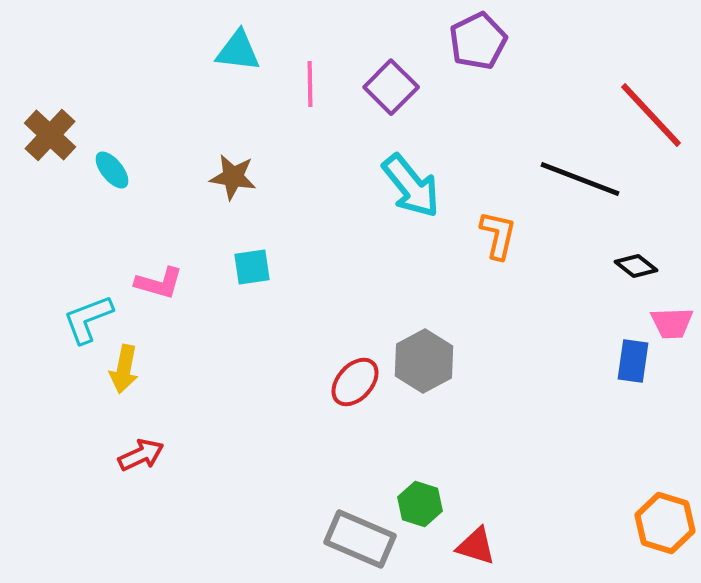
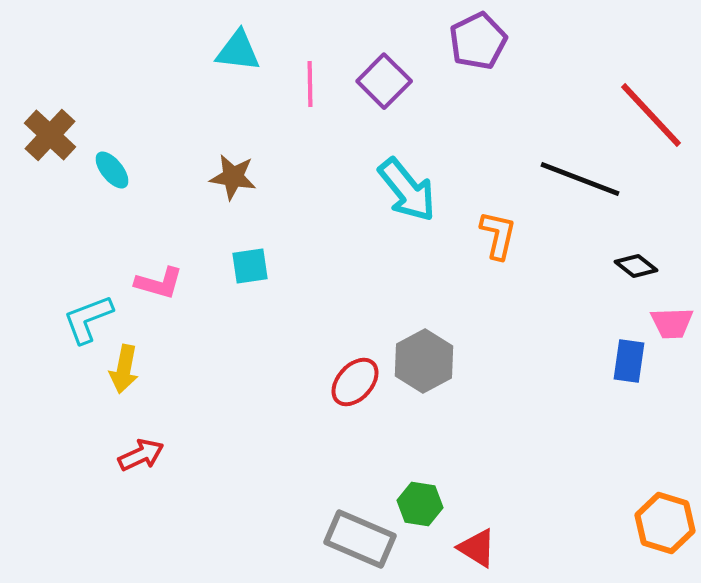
purple square: moved 7 px left, 6 px up
cyan arrow: moved 4 px left, 4 px down
cyan square: moved 2 px left, 1 px up
blue rectangle: moved 4 px left
green hexagon: rotated 9 degrees counterclockwise
red triangle: moved 1 px right, 2 px down; rotated 15 degrees clockwise
